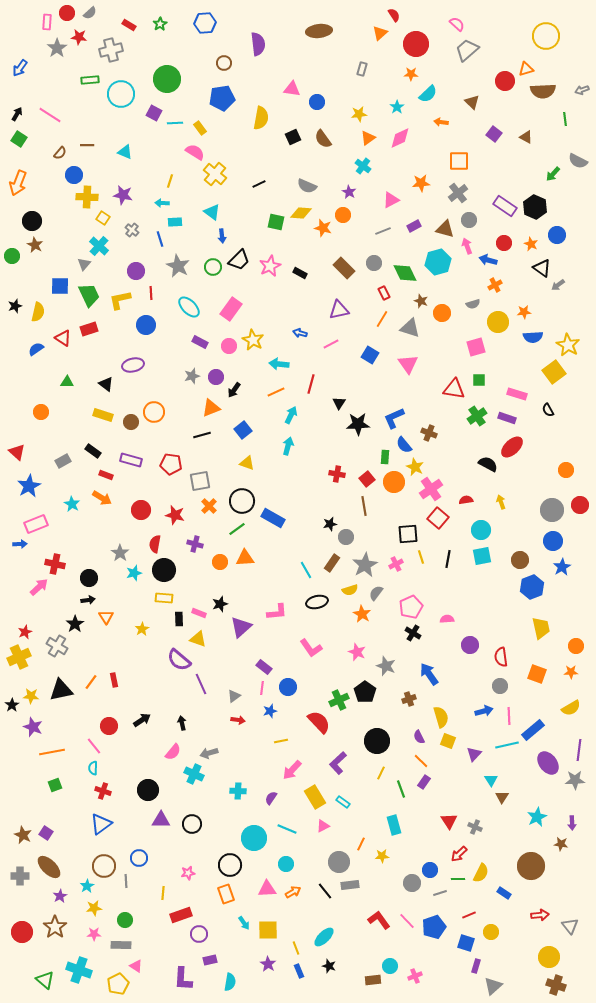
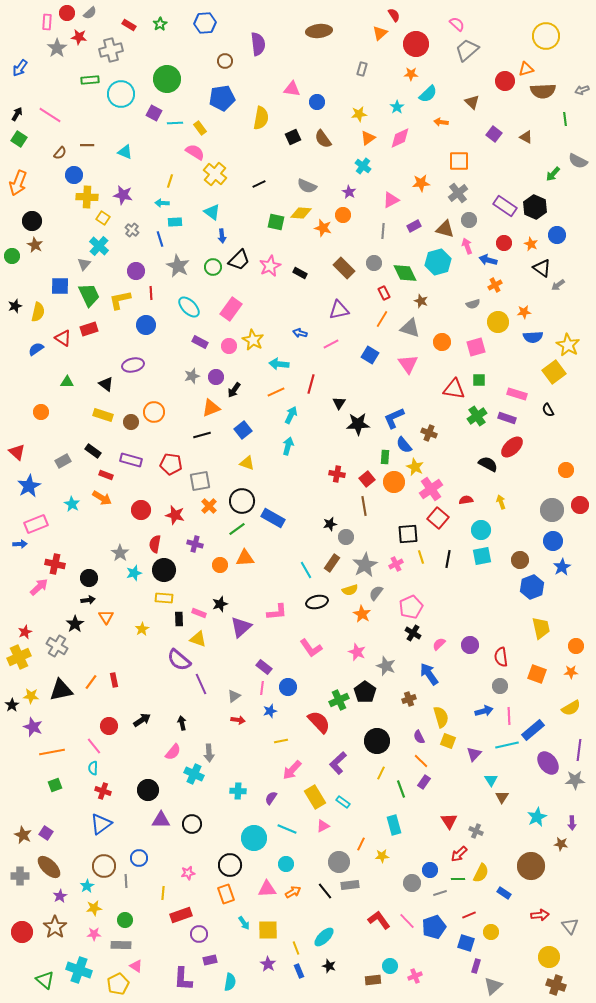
brown circle at (224, 63): moved 1 px right, 2 px up
gray line at (383, 231): rotated 63 degrees counterclockwise
orange circle at (442, 313): moved 29 px down
orange circle at (220, 562): moved 3 px down
pink semicircle at (447, 619): moved 8 px left, 25 px down; rotated 40 degrees counterclockwise
gray arrow at (209, 753): rotated 78 degrees counterclockwise
gray cross at (475, 827): moved 1 px right, 4 px down
